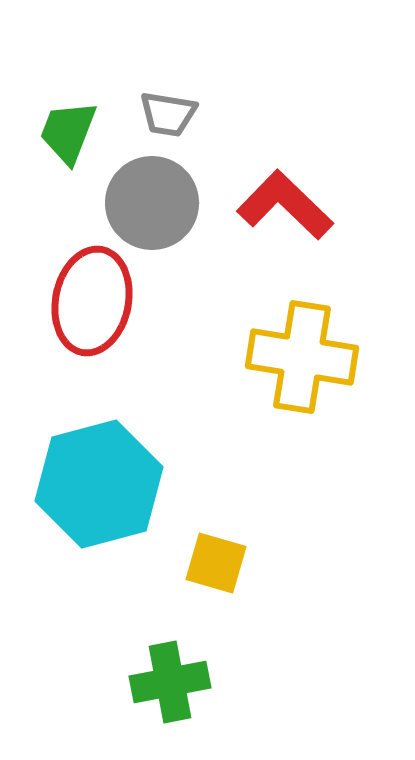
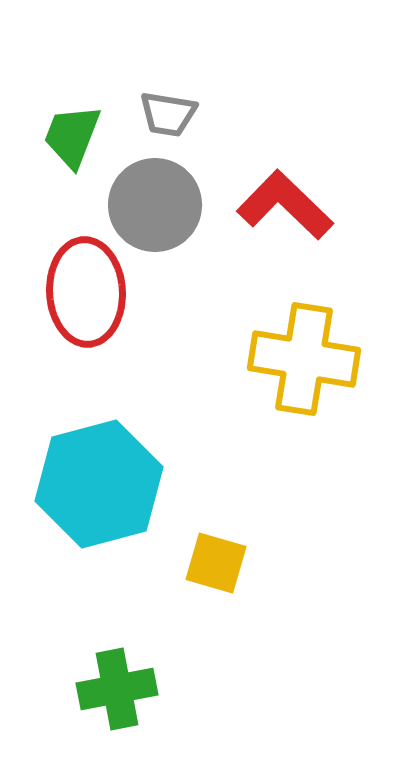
green trapezoid: moved 4 px right, 4 px down
gray circle: moved 3 px right, 2 px down
red ellipse: moved 6 px left, 9 px up; rotated 14 degrees counterclockwise
yellow cross: moved 2 px right, 2 px down
green cross: moved 53 px left, 7 px down
